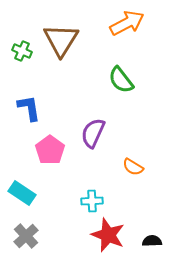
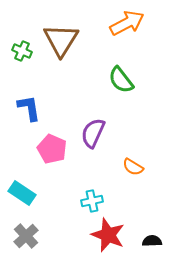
pink pentagon: moved 2 px right, 1 px up; rotated 12 degrees counterclockwise
cyan cross: rotated 10 degrees counterclockwise
